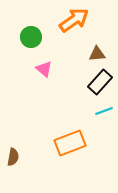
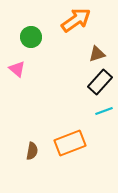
orange arrow: moved 2 px right
brown triangle: rotated 12 degrees counterclockwise
pink triangle: moved 27 px left
brown semicircle: moved 19 px right, 6 px up
